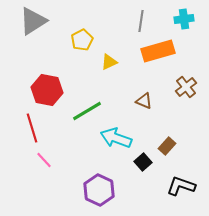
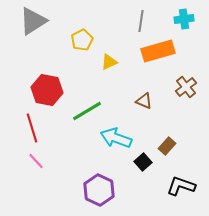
pink line: moved 8 px left, 1 px down
